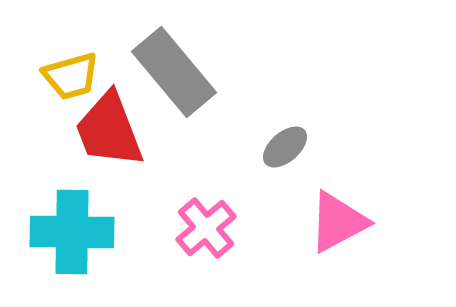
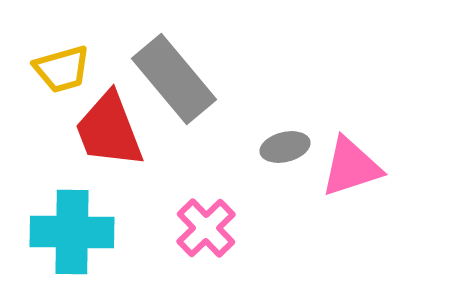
gray rectangle: moved 7 px down
yellow trapezoid: moved 9 px left, 7 px up
gray ellipse: rotated 27 degrees clockwise
pink triangle: moved 13 px right, 55 px up; rotated 10 degrees clockwise
pink cross: rotated 4 degrees counterclockwise
